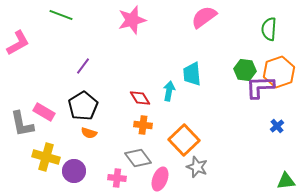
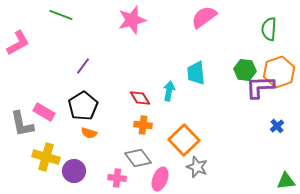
cyan trapezoid: moved 4 px right, 1 px up
